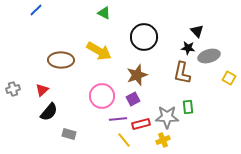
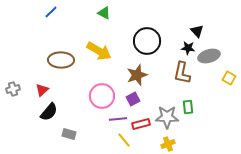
blue line: moved 15 px right, 2 px down
black circle: moved 3 px right, 4 px down
yellow cross: moved 5 px right, 4 px down
